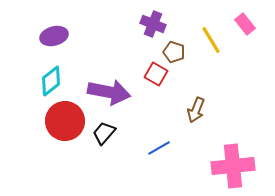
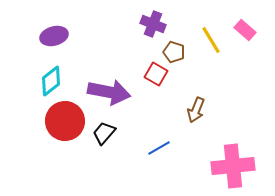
pink rectangle: moved 6 px down; rotated 10 degrees counterclockwise
